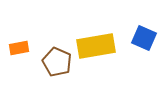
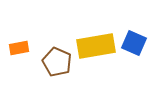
blue square: moved 10 px left, 5 px down
